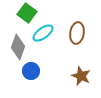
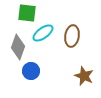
green square: rotated 30 degrees counterclockwise
brown ellipse: moved 5 px left, 3 px down
brown star: moved 3 px right
